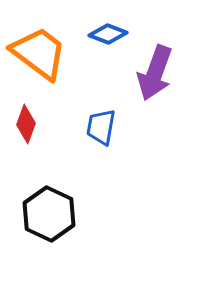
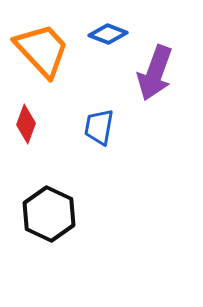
orange trapezoid: moved 3 px right, 3 px up; rotated 10 degrees clockwise
blue trapezoid: moved 2 px left
